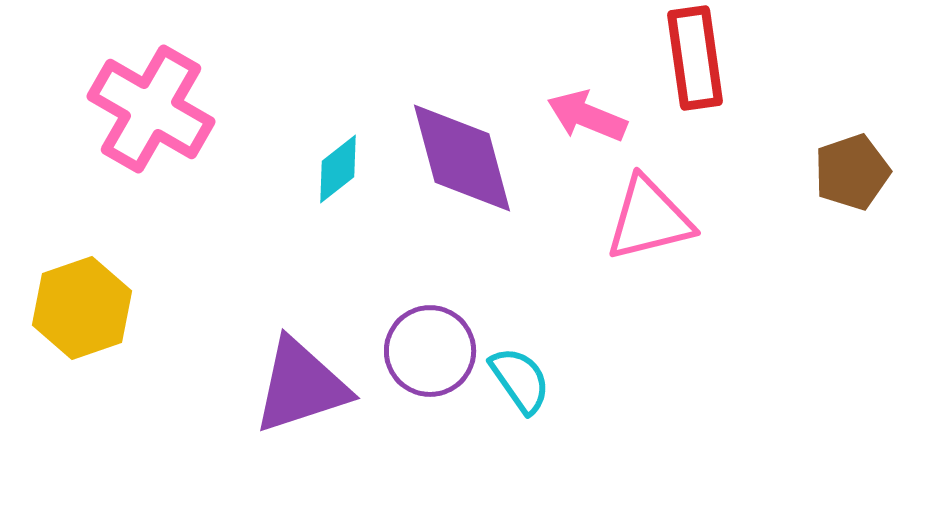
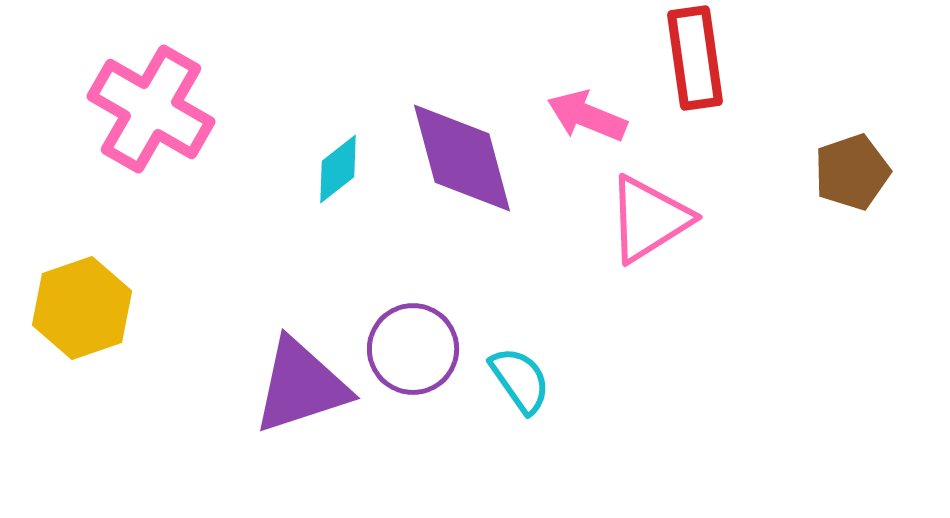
pink triangle: rotated 18 degrees counterclockwise
purple circle: moved 17 px left, 2 px up
